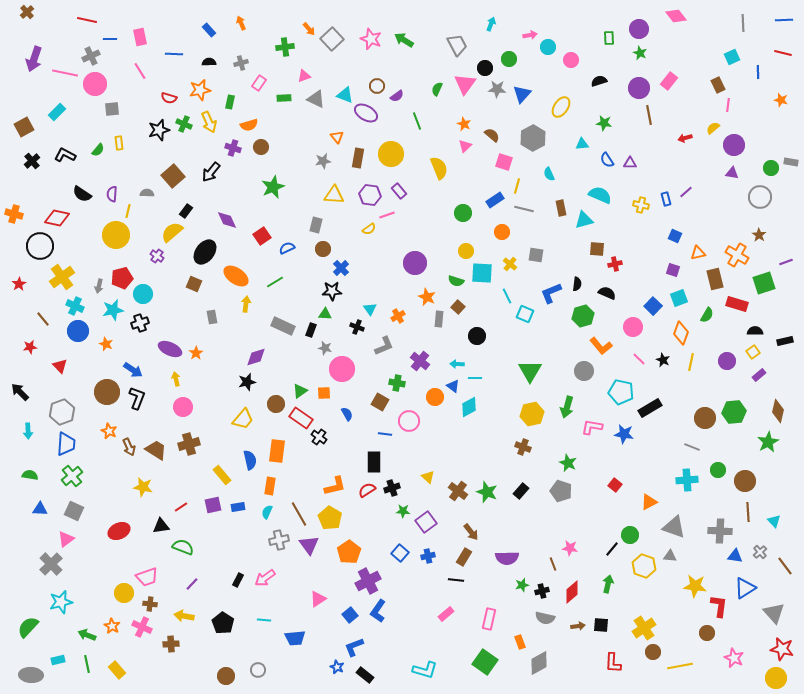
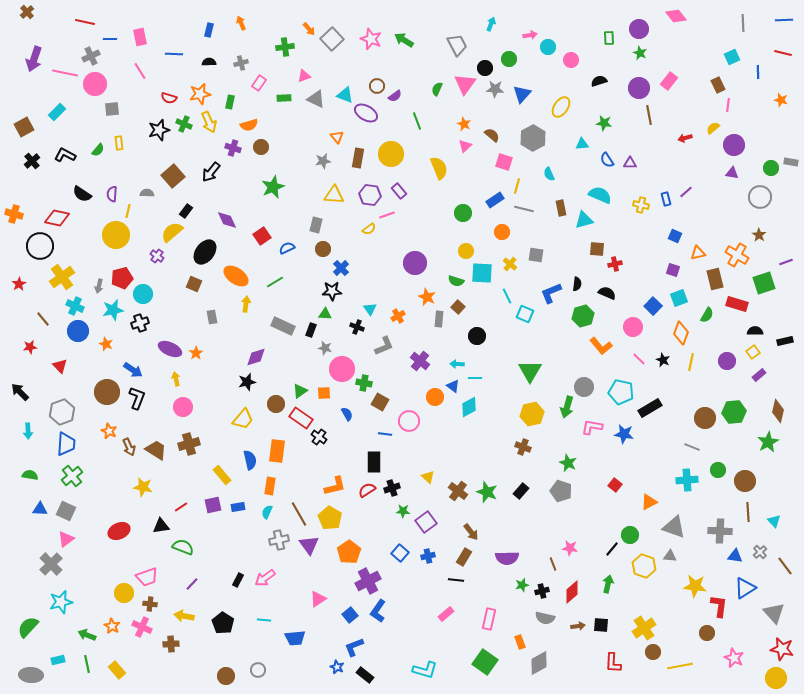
red line at (87, 20): moved 2 px left, 2 px down
blue rectangle at (209, 30): rotated 56 degrees clockwise
gray star at (497, 89): moved 2 px left
orange star at (200, 90): moved 4 px down
purple semicircle at (397, 96): moved 2 px left
gray circle at (584, 371): moved 16 px down
green cross at (397, 383): moved 33 px left
gray square at (74, 511): moved 8 px left
